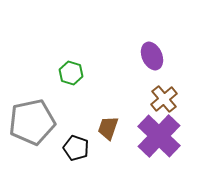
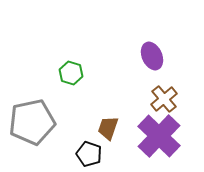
black pentagon: moved 13 px right, 6 px down
